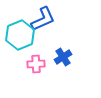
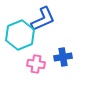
blue cross: rotated 24 degrees clockwise
pink cross: rotated 12 degrees clockwise
